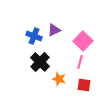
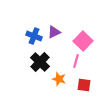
purple triangle: moved 2 px down
pink line: moved 4 px left, 1 px up
